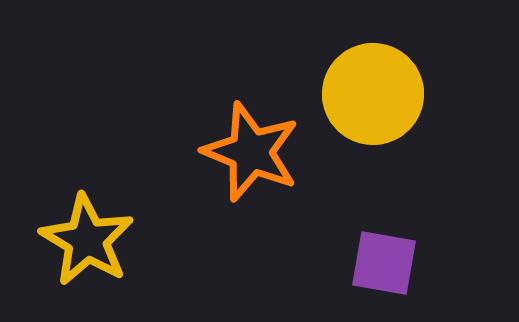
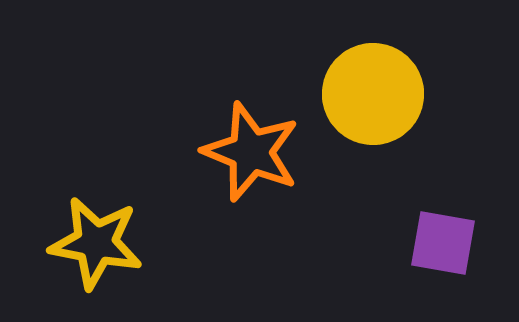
yellow star: moved 9 px right, 3 px down; rotated 20 degrees counterclockwise
purple square: moved 59 px right, 20 px up
